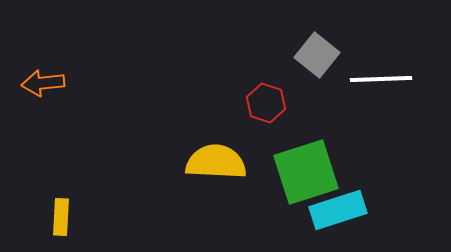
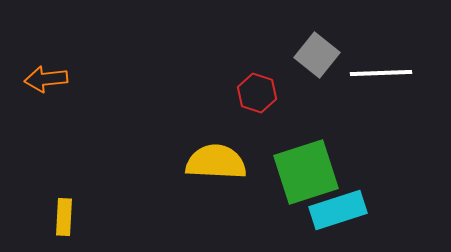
white line: moved 6 px up
orange arrow: moved 3 px right, 4 px up
red hexagon: moved 9 px left, 10 px up
yellow rectangle: moved 3 px right
